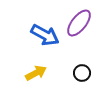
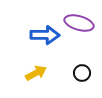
purple ellipse: rotated 68 degrees clockwise
blue arrow: rotated 28 degrees counterclockwise
